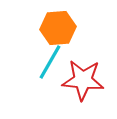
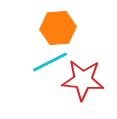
cyan line: rotated 33 degrees clockwise
